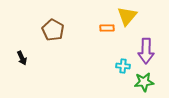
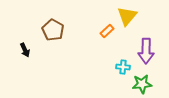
orange rectangle: moved 3 px down; rotated 40 degrees counterclockwise
black arrow: moved 3 px right, 8 px up
cyan cross: moved 1 px down
green star: moved 2 px left, 2 px down
